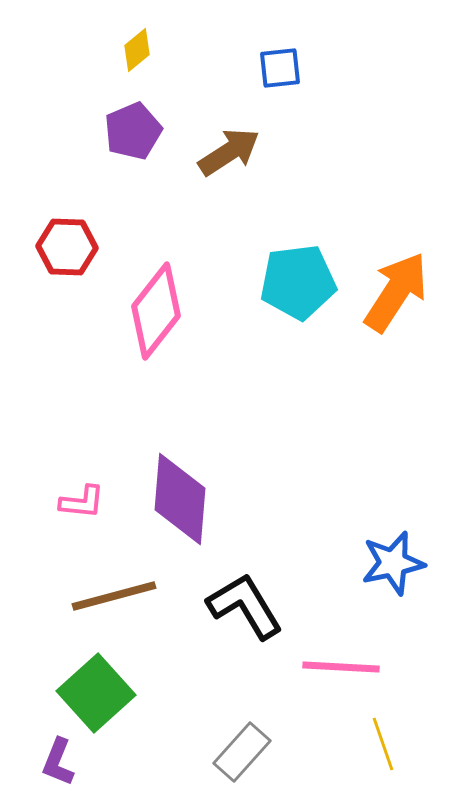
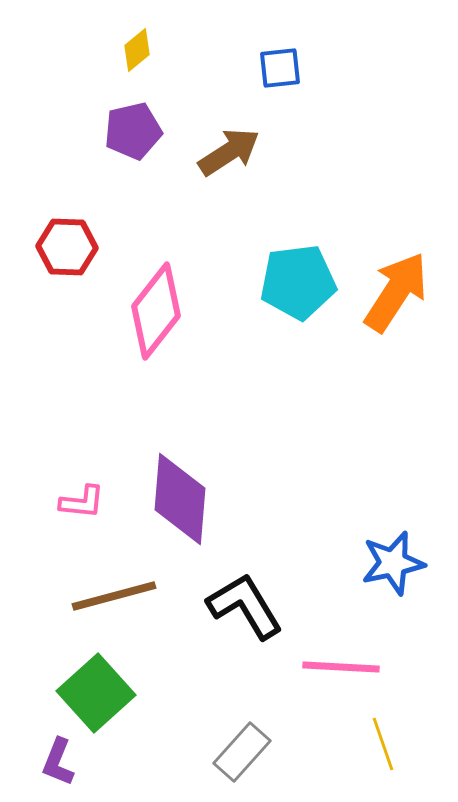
purple pentagon: rotated 10 degrees clockwise
